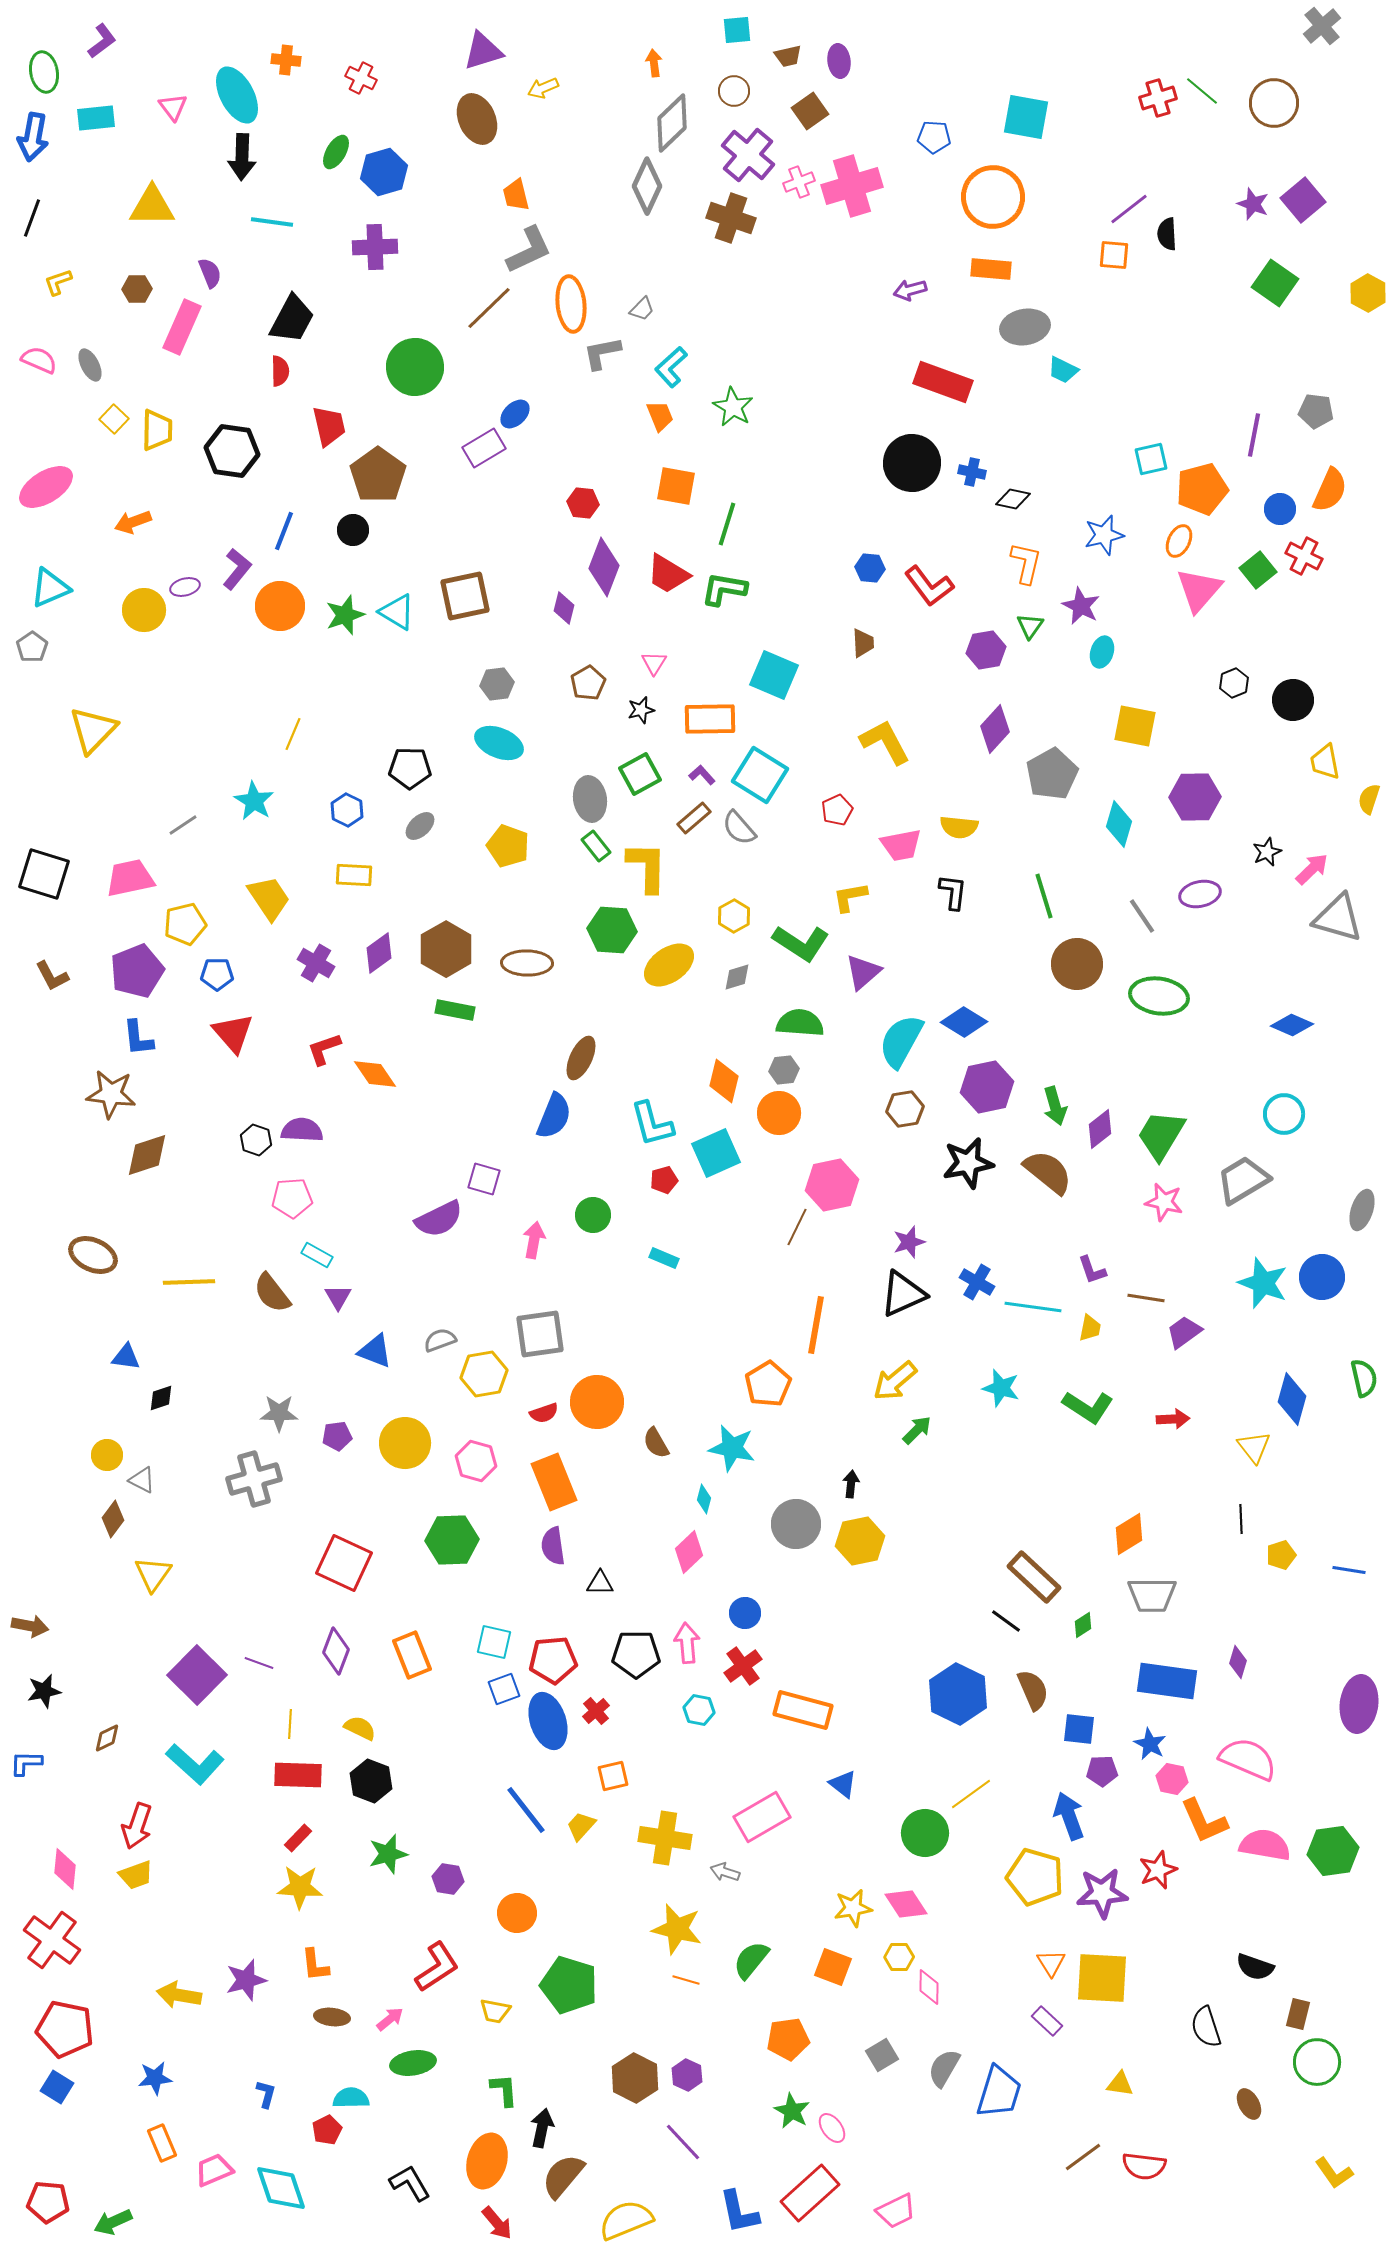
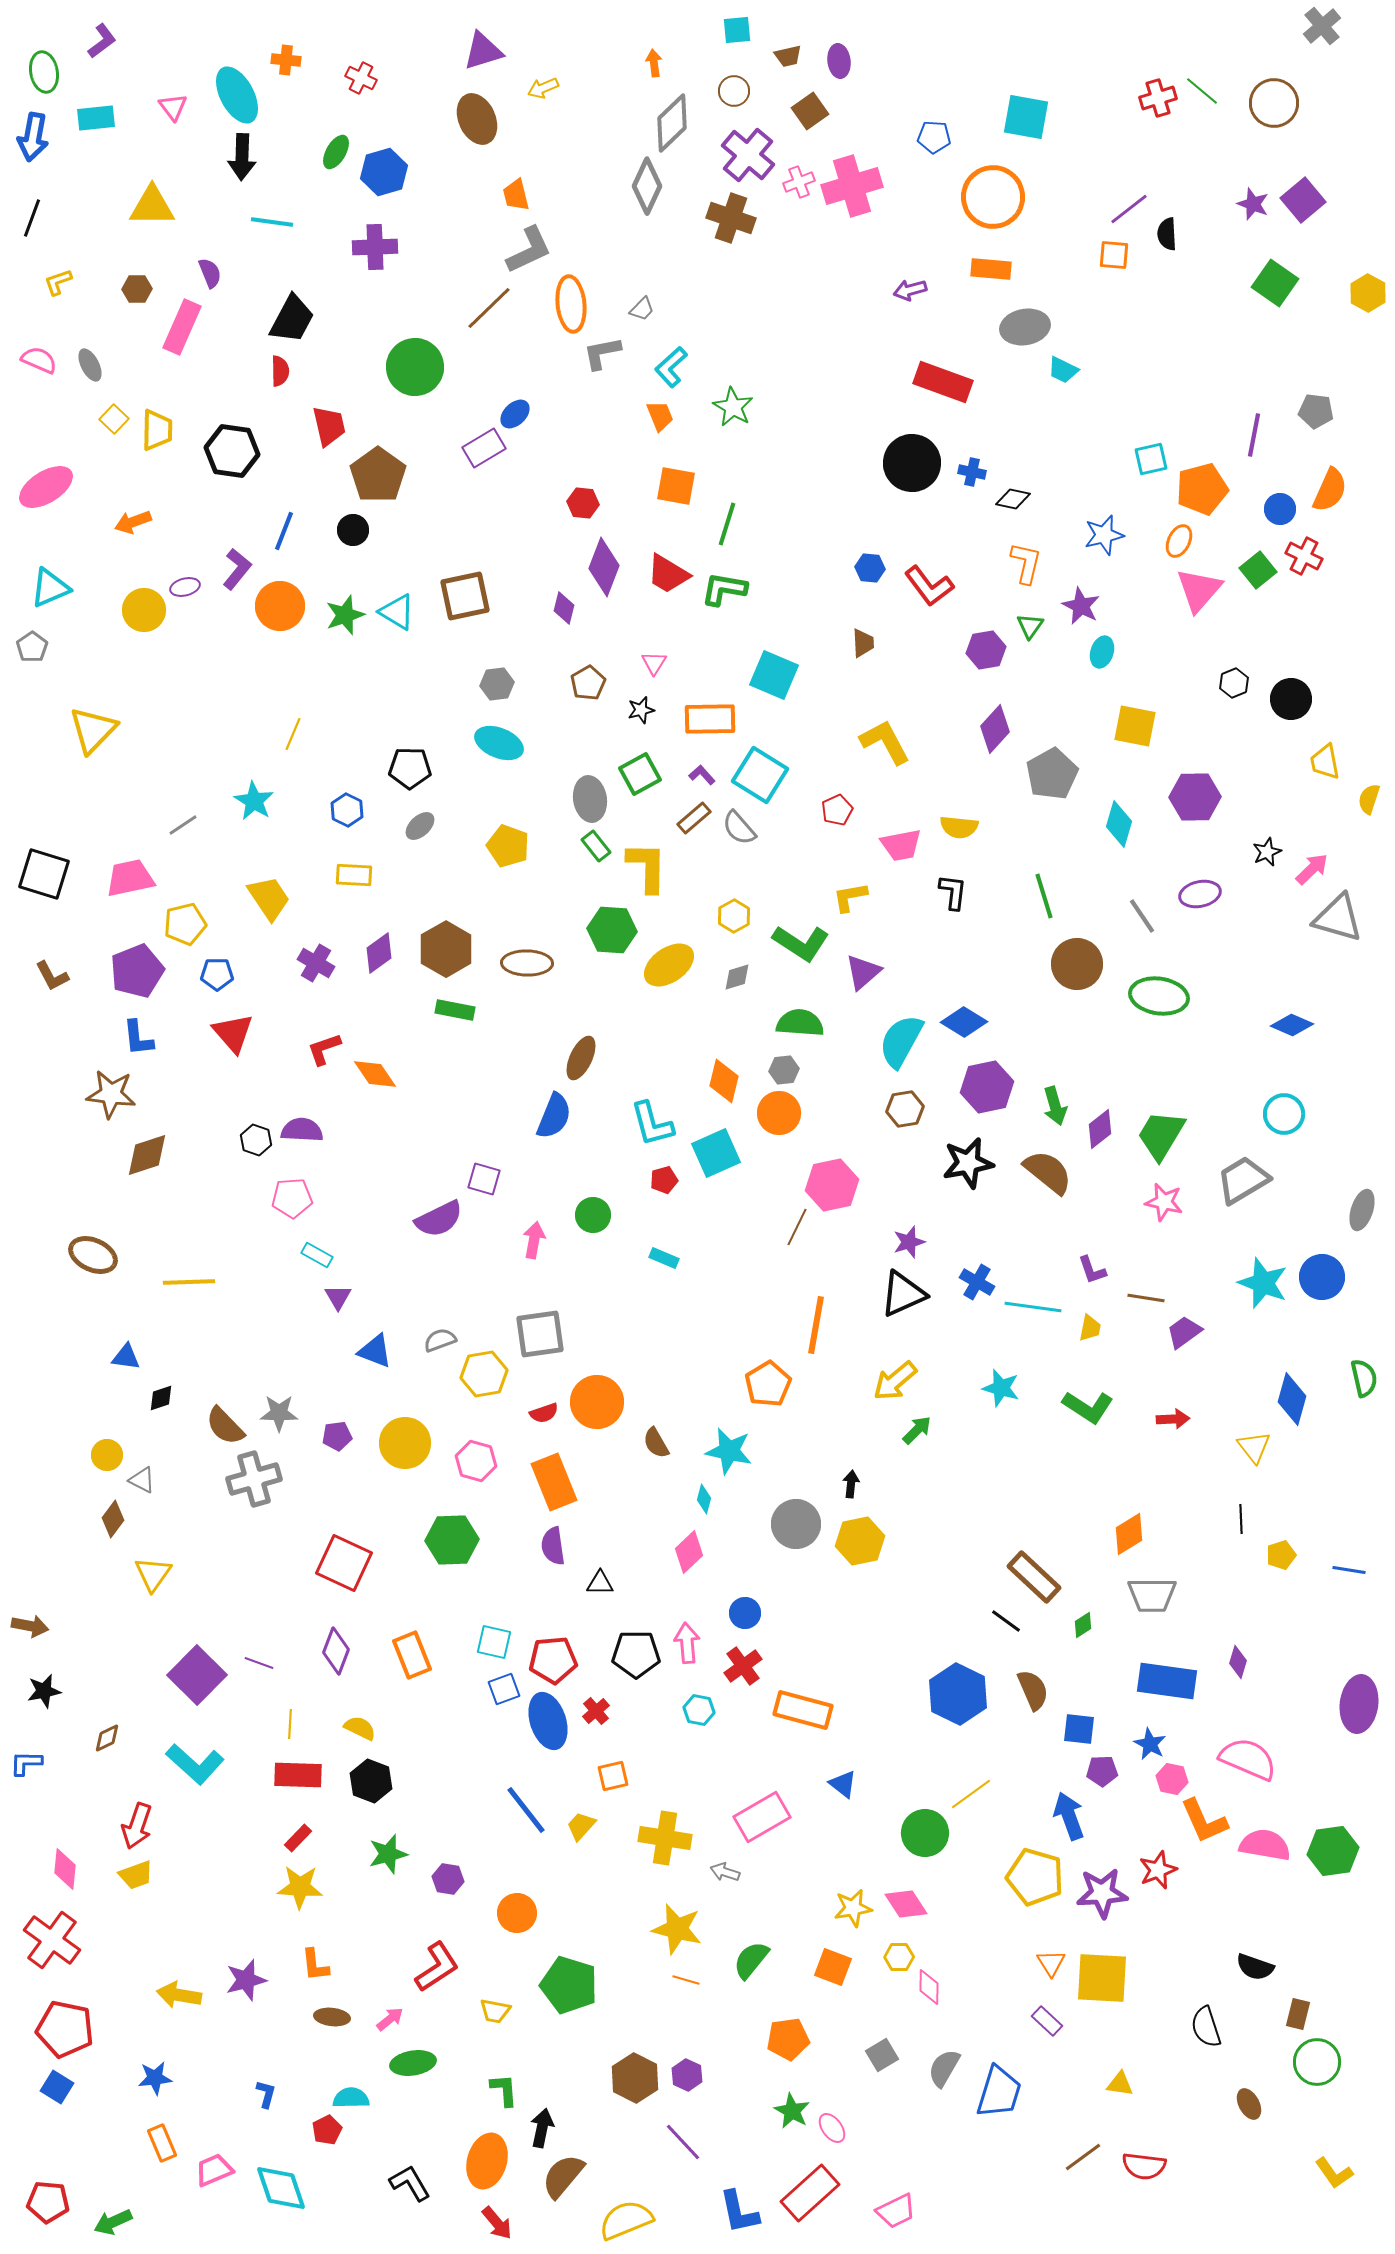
black circle at (1293, 700): moved 2 px left, 1 px up
brown semicircle at (272, 1293): moved 47 px left, 133 px down; rotated 6 degrees counterclockwise
cyan star at (732, 1448): moved 3 px left, 3 px down
